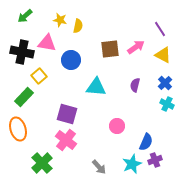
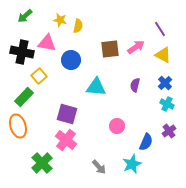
orange ellipse: moved 3 px up
purple cross: moved 14 px right, 29 px up; rotated 16 degrees counterclockwise
